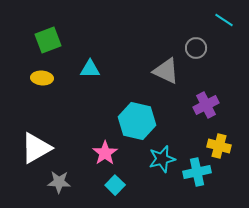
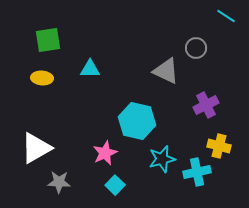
cyan line: moved 2 px right, 4 px up
green square: rotated 12 degrees clockwise
pink star: rotated 10 degrees clockwise
